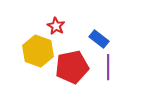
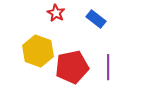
red star: moved 13 px up
blue rectangle: moved 3 px left, 20 px up
